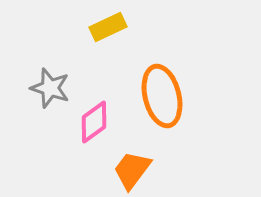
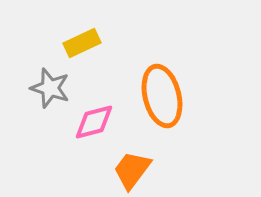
yellow rectangle: moved 26 px left, 16 px down
pink diamond: rotated 21 degrees clockwise
